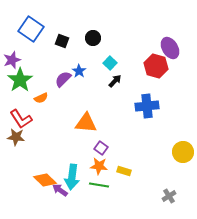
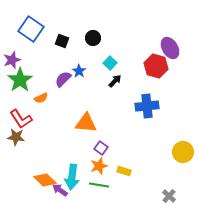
orange star: rotated 24 degrees counterclockwise
gray cross: rotated 16 degrees counterclockwise
